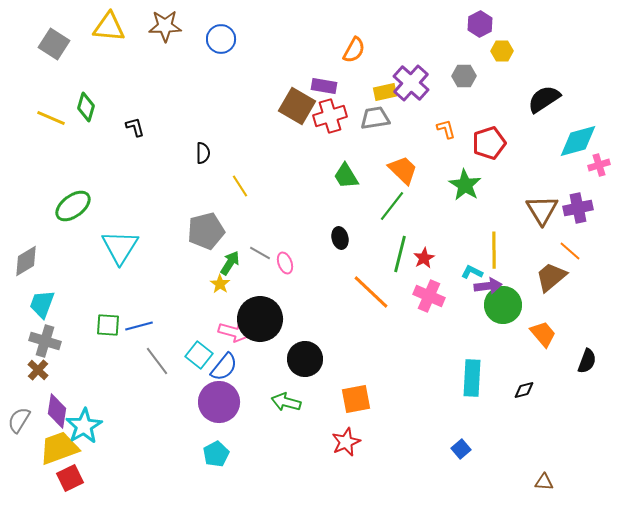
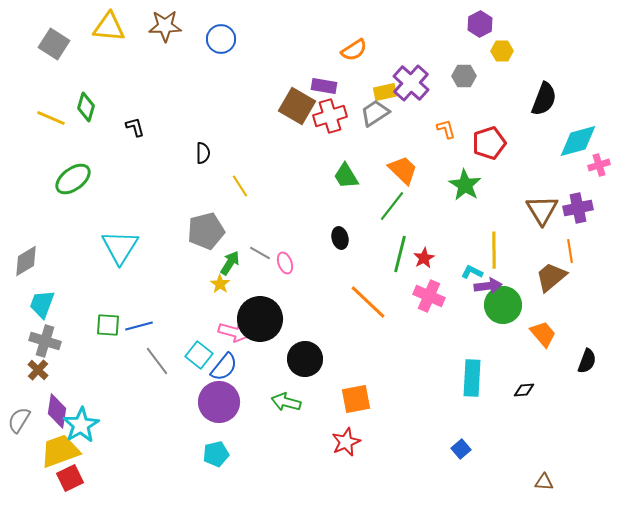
orange semicircle at (354, 50): rotated 28 degrees clockwise
black semicircle at (544, 99): rotated 144 degrees clockwise
gray trapezoid at (375, 118): moved 5 px up; rotated 24 degrees counterclockwise
green ellipse at (73, 206): moved 27 px up
orange line at (570, 251): rotated 40 degrees clockwise
orange line at (371, 292): moved 3 px left, 10 px down
black diamond at (524, 390): rotated 10 degrees clockwise
cyan star at (84, 426): moved 3 px left, 1 px up
yellow trapezoid at (59, 448): moved 1 px right, 3 px down
cyan pentagon at (216, 454): rotated 15 degrees clockwise
